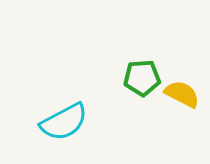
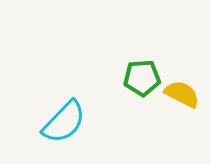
cyan semicircle: rotated 18 degrees counterclockwise
